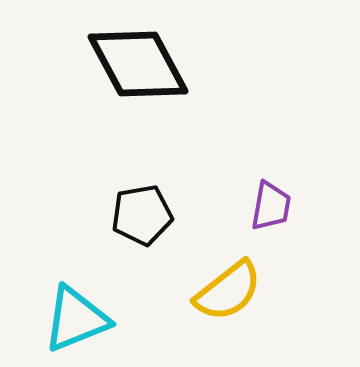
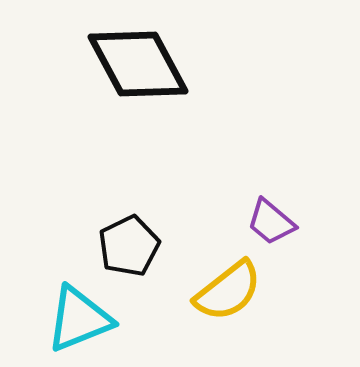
purple trapezoid: moved 16 px down; rotated 120 degrees clockwise
black pentagon: moved 13 px left, 31 px down; rotated 16 degrees counterclockwise
cyan triangle: moved 3 px right
